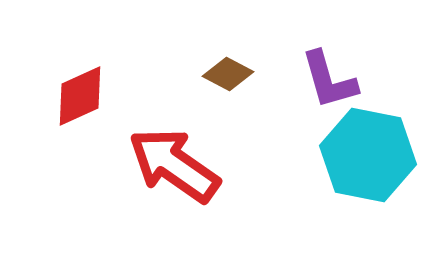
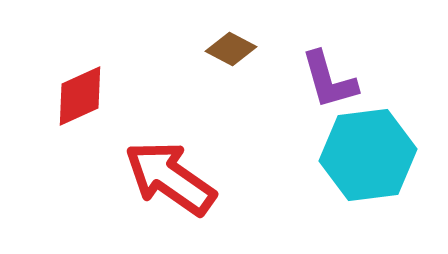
brown diamond: moved 3 px right, 25 px up
cyan hexagon: rotated 18 degrees counterclockwise
red arrow: moved 4 px left, 13 px down
